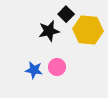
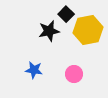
yellow hexagon: rotated 16 degrees counterclockwise
pink circle: moved 17 px right, 7 px down
